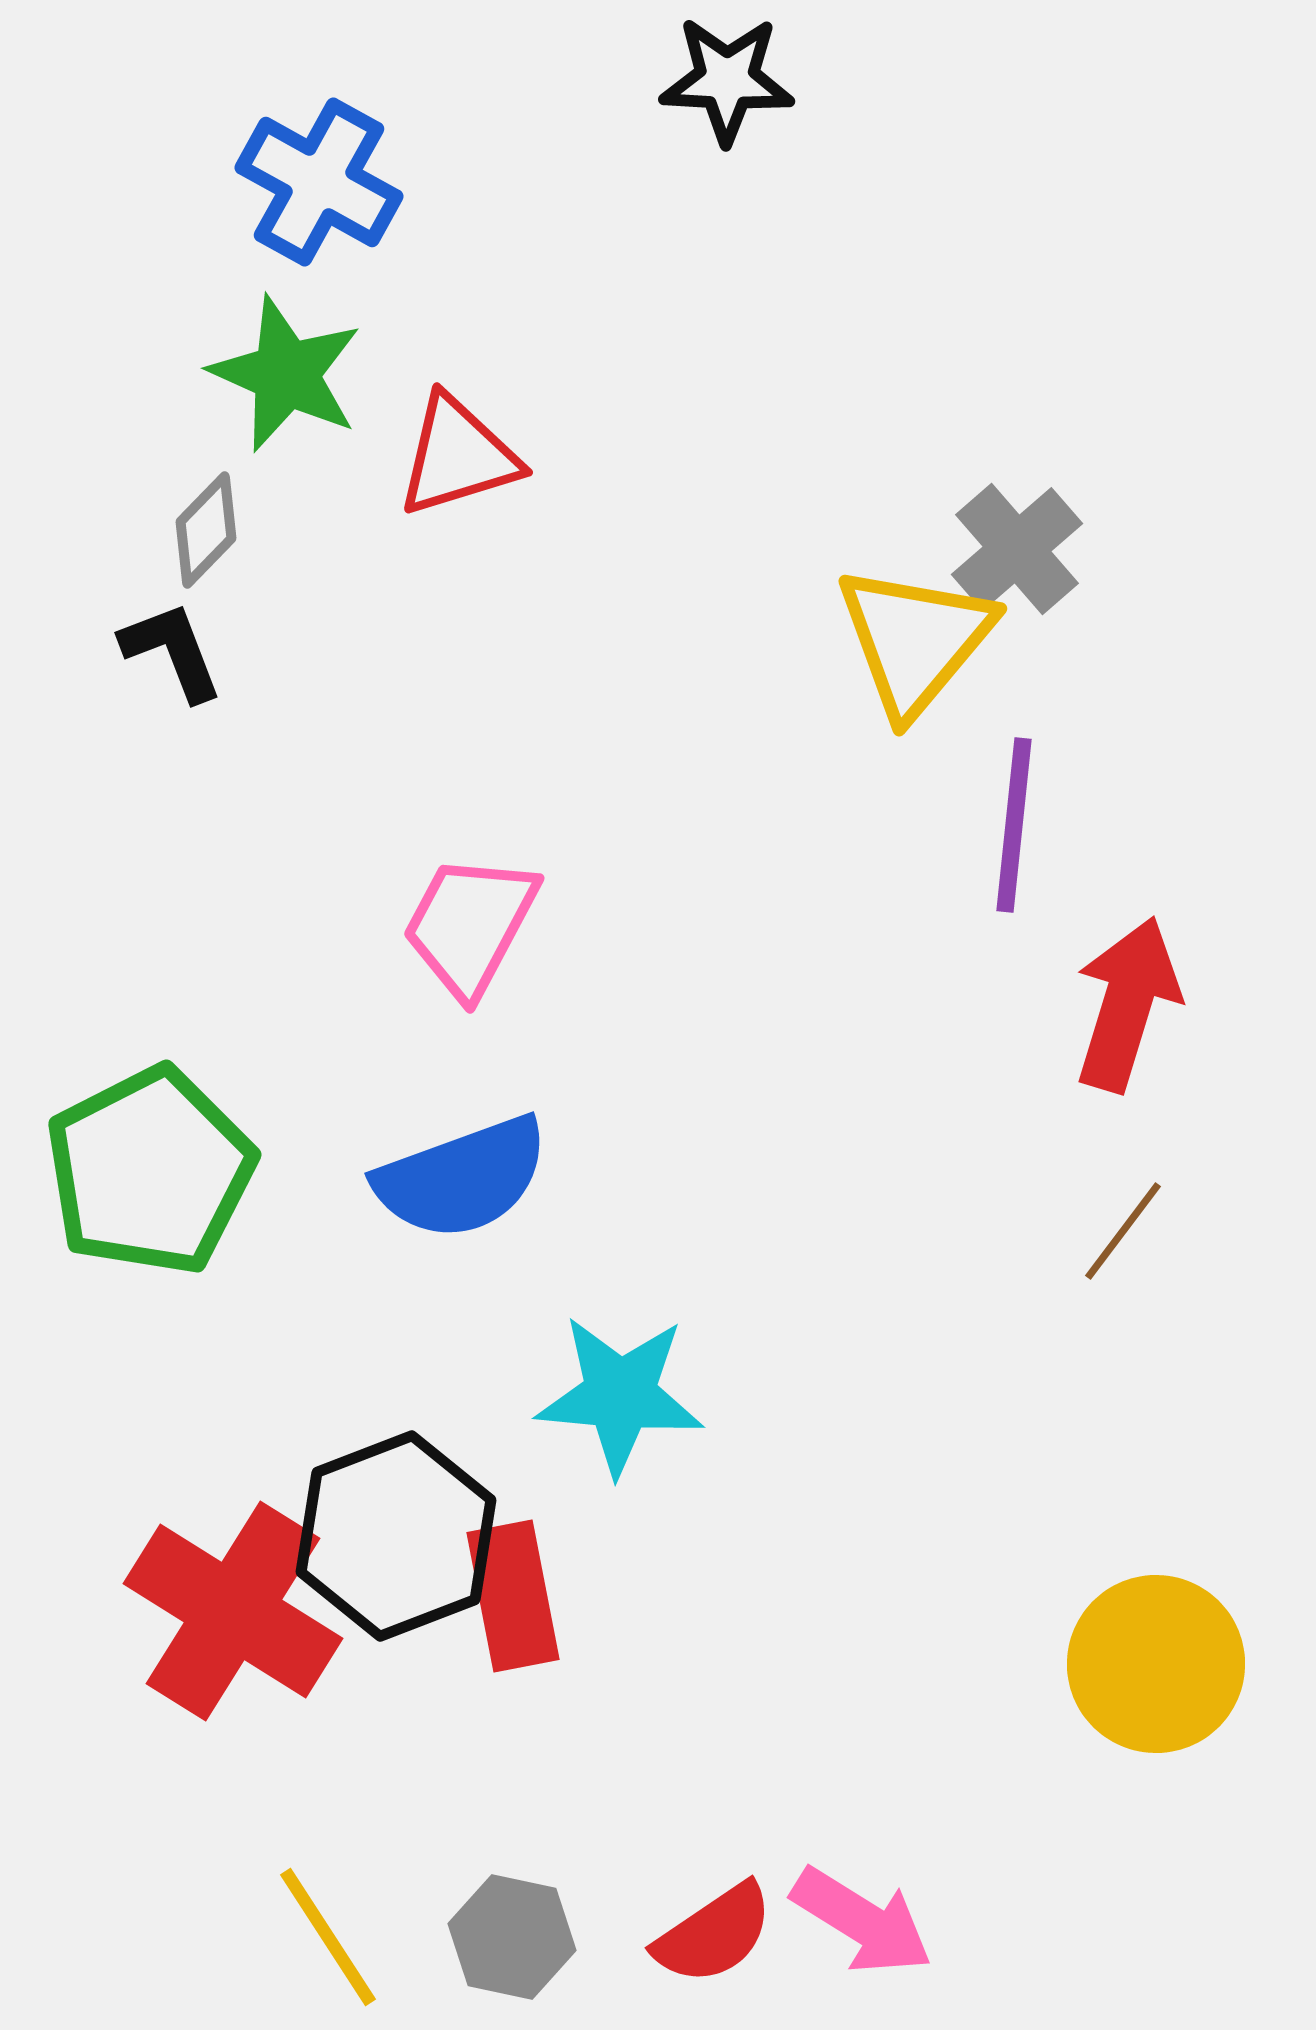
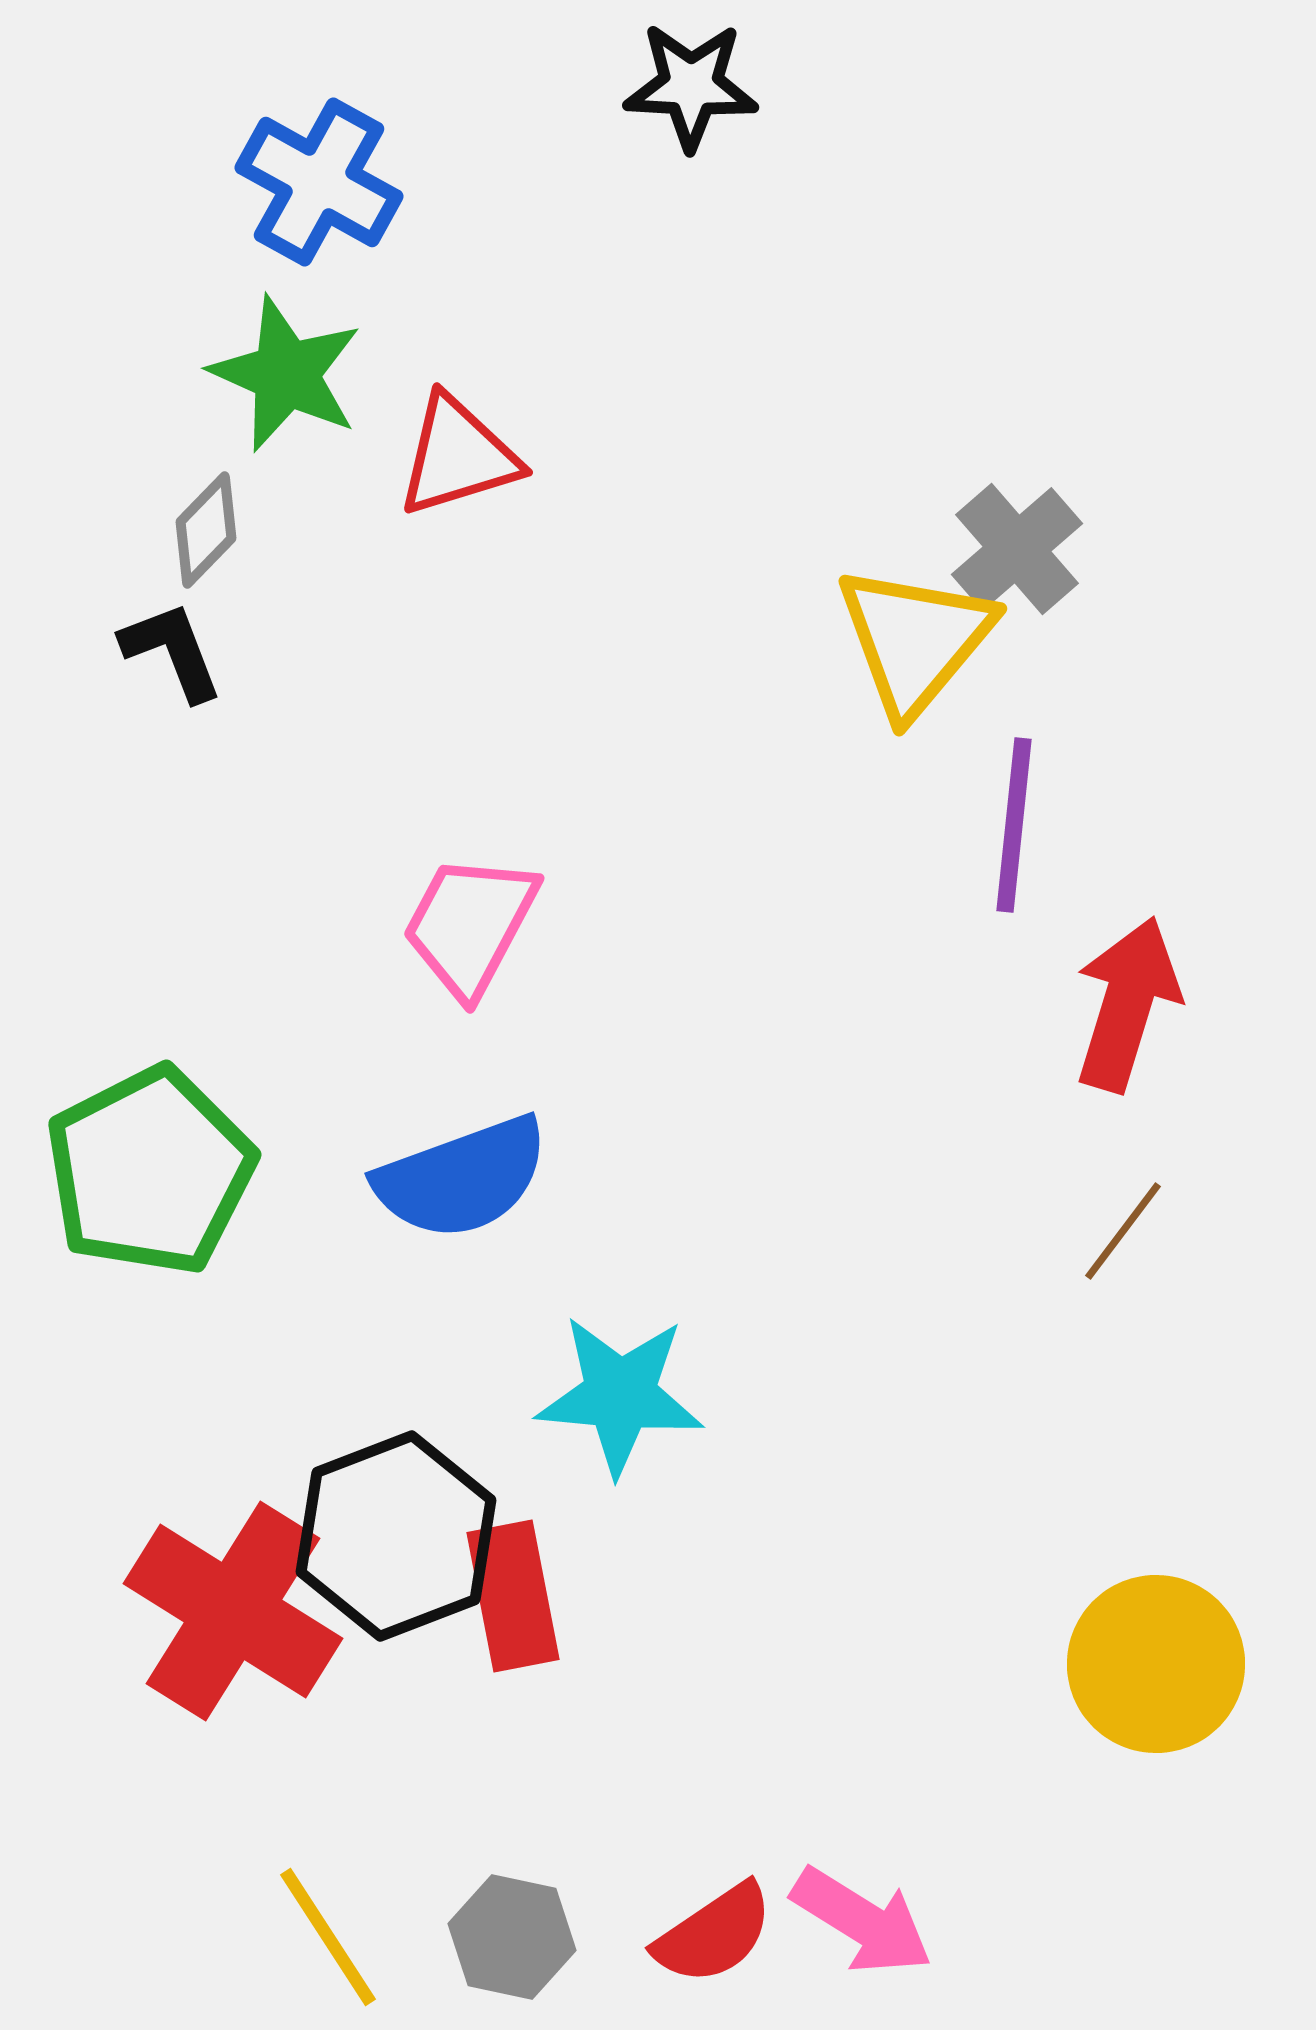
black star: moved 36 px left, 6 px down
